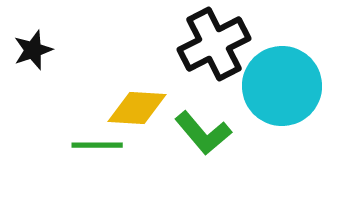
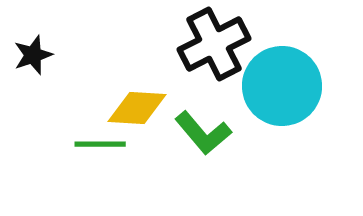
black star: moved 5 px down
green line: moved 3 px right, 1 px up
